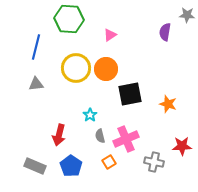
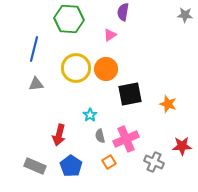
gray star: moved 2 px left
purple semicircle: moved 42 px left, 20 px up
blue line: moved 2 px left, 2 px down
gray cross: rotated 12 degrees clockwise
